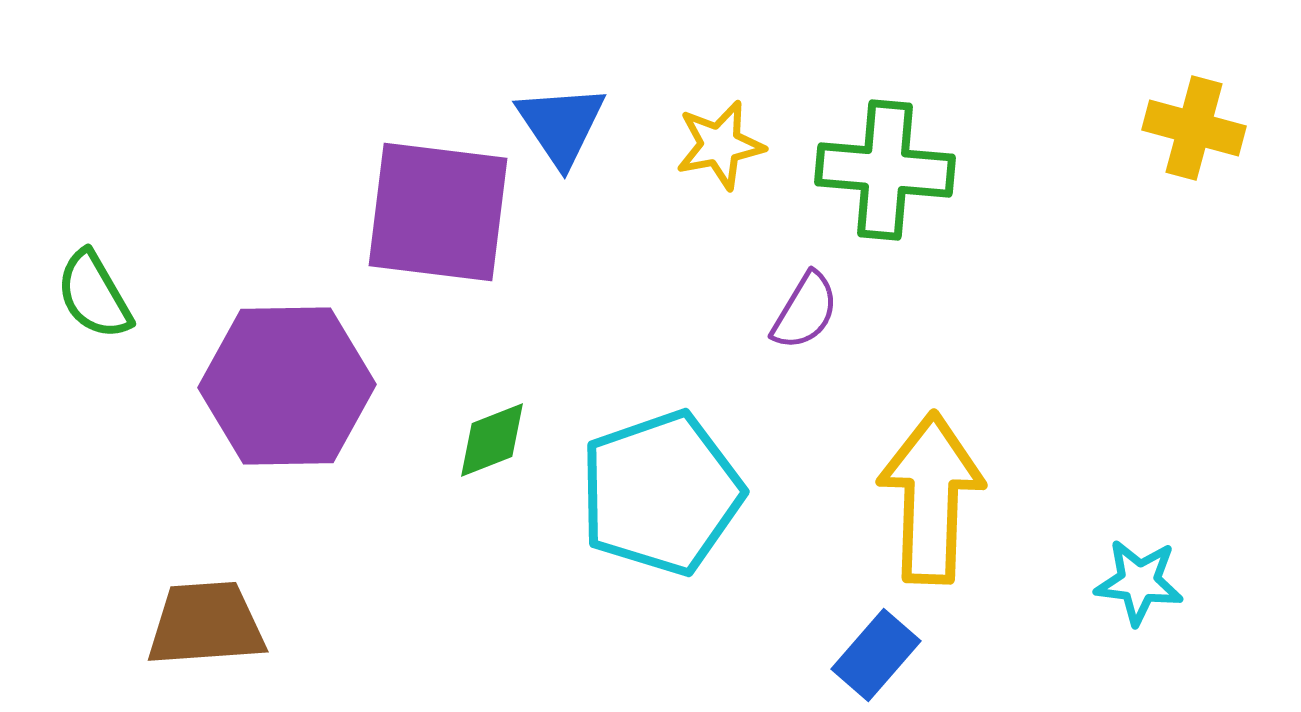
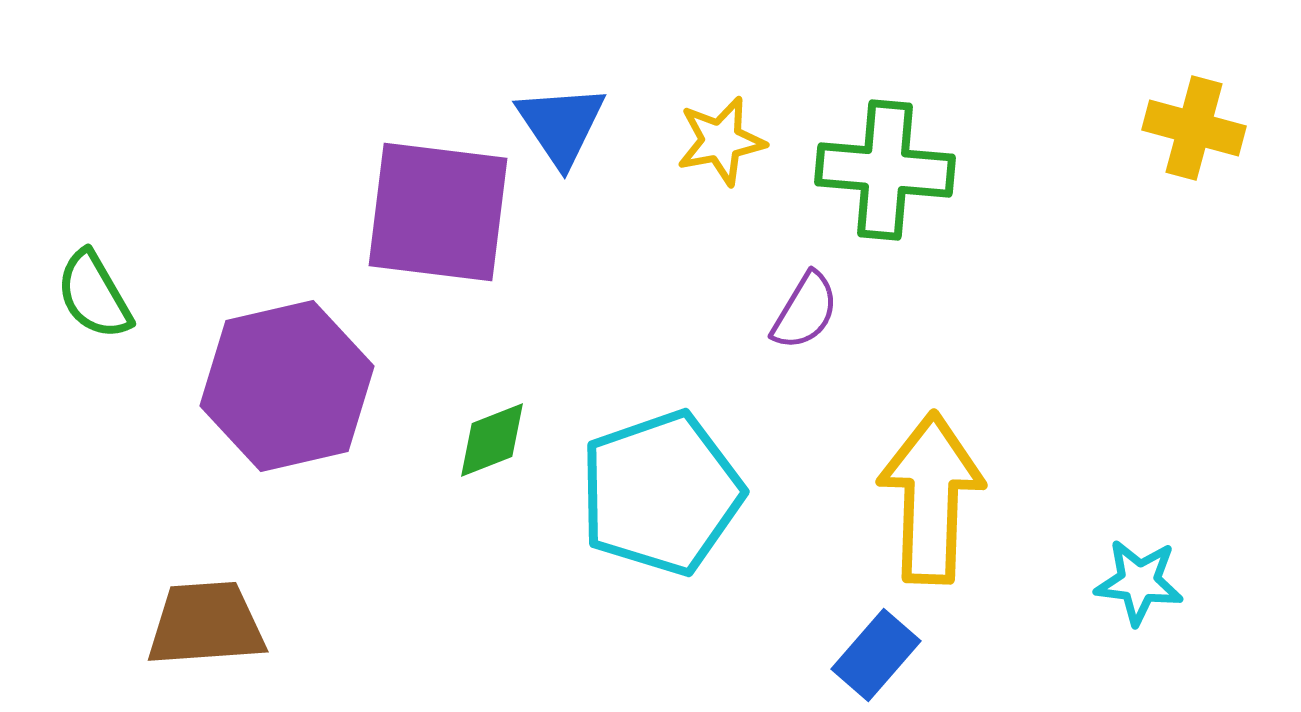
yellow star: moved 1 px right, 4 px up
purple hexagon: rotated 12 degrees counterclockwise
